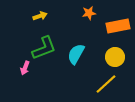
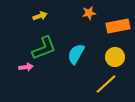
pink arrow: moved 1 px right, 1 px up; rotated 120 degrees counterclockwise
